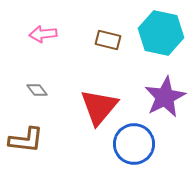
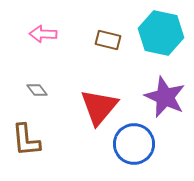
pink arrow: rotated 8 degrees clockwise
purple star: rotated 21 degrees counterclockwise
brown L-shape: rotated 78 degrees clockwise
